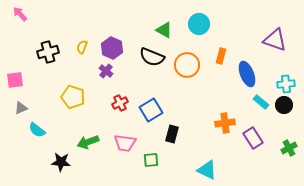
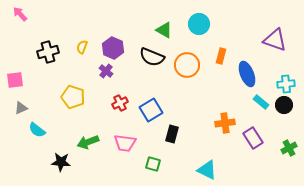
purple hexagon: moved 1 px right
green square: moved 2 px right, 4 px down; rotated 21 degrees clockwise
